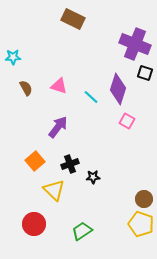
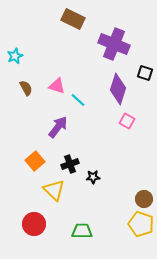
purple cross: moved 21 px left
cyan star: moved 2 px right, 1 px up; rotated 21 degrees counterclockwise
pink triangle: moved 2 px left
cyan line: moved 13 px left, 3 px down
green trapezoid: rotated 35 degrees clockwise
